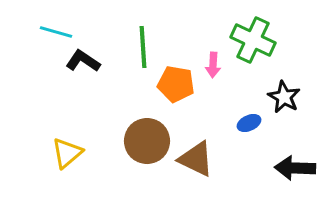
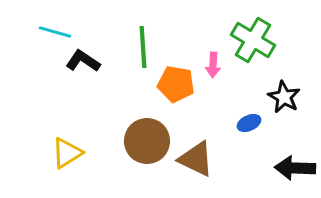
cyan line: moved 1 px left
green cross: rotated 6 degrees clockwise
yellow triangle: rotated 8 degrees clockwise
